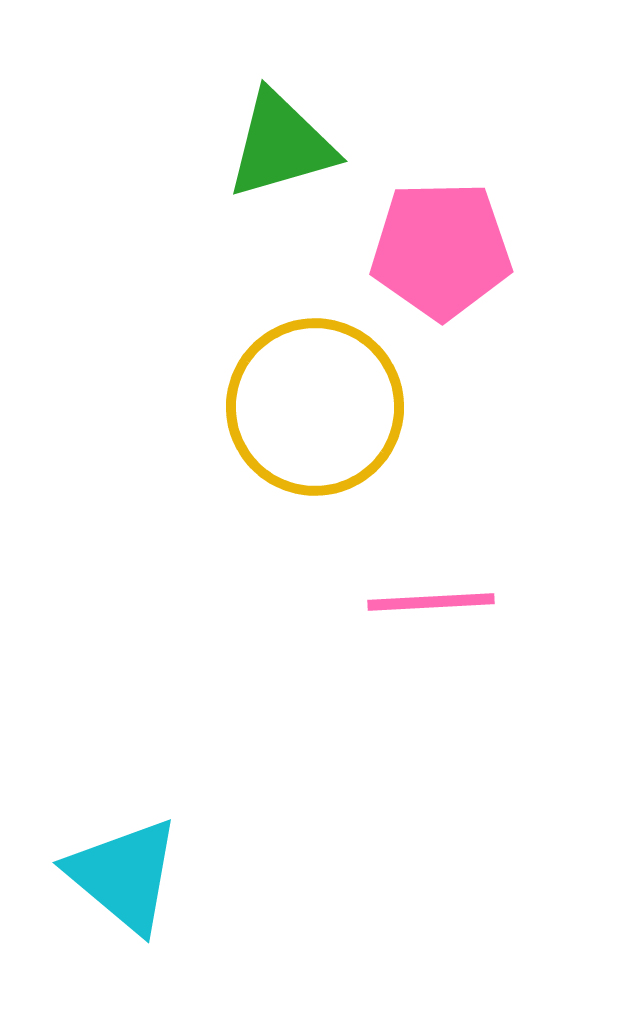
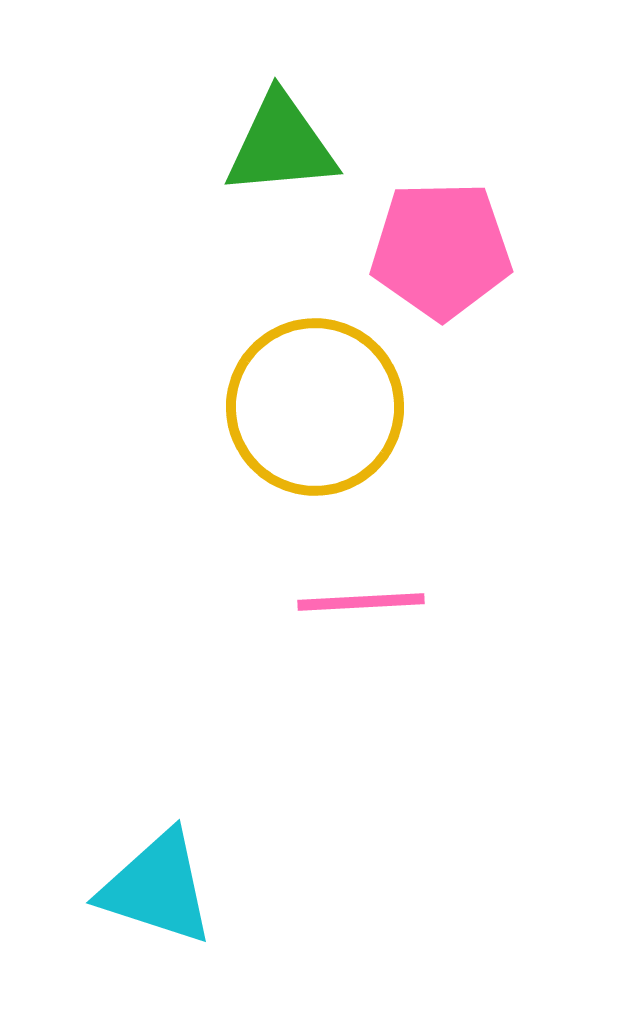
green triangle: rotated 11 degrees clockwise
pink line: moved 70 px left
cyan triangle: moved 33 px right, 13 px down; rotated 22 degrees counterclockwise
